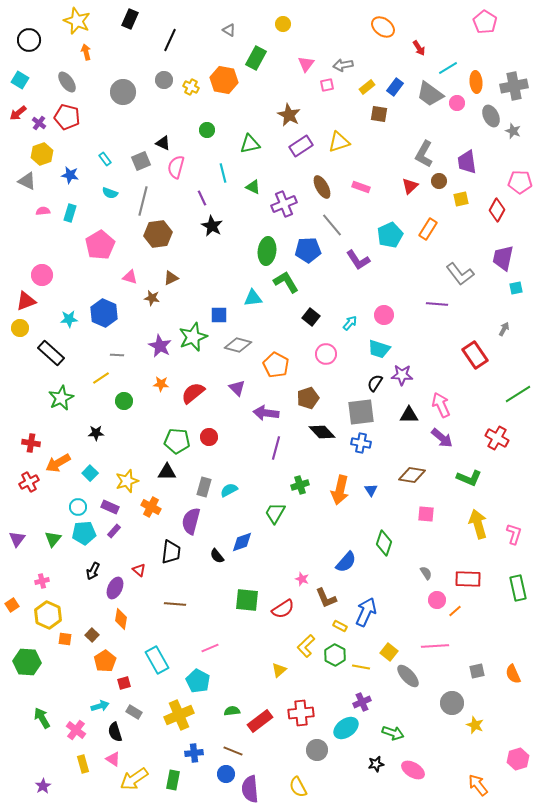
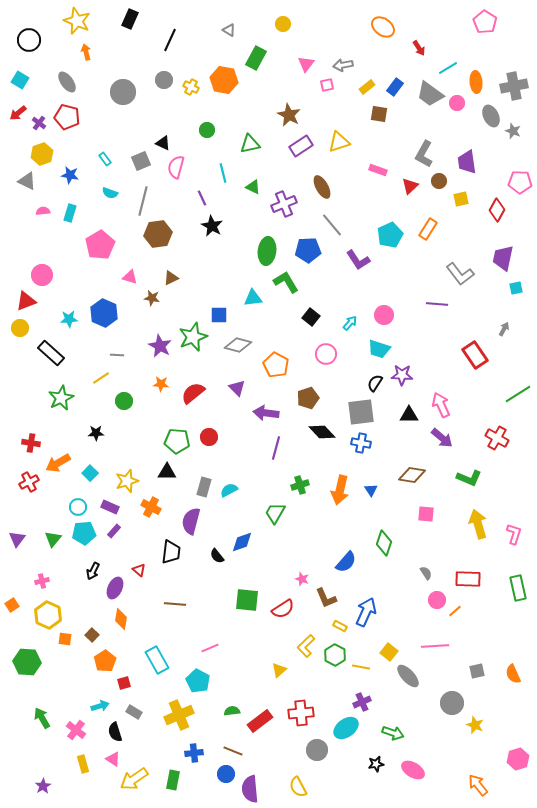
pink rectangle at (361, 187): moved 17 px right, 17 px up
